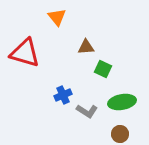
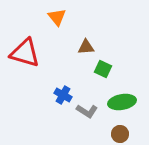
blue cross: rotated 36 degrees counterclockwise
